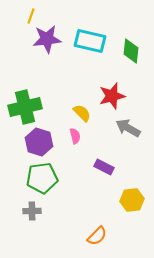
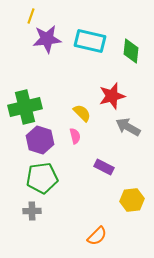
gray arrow: moved 1 px up
purple hexagon: moved 1 px right, 2 px up
